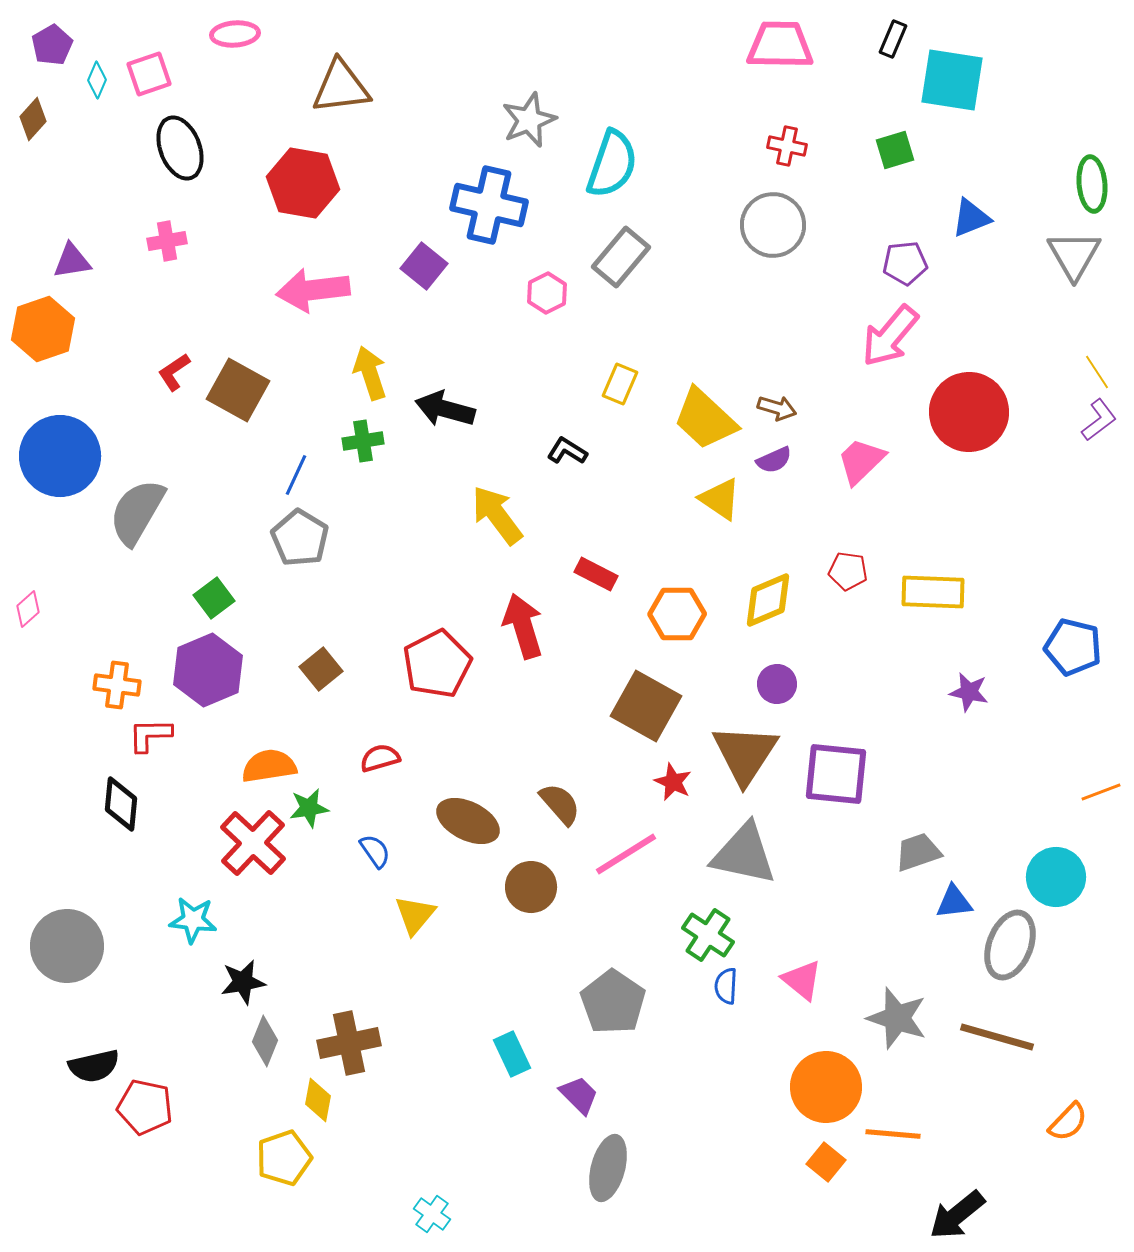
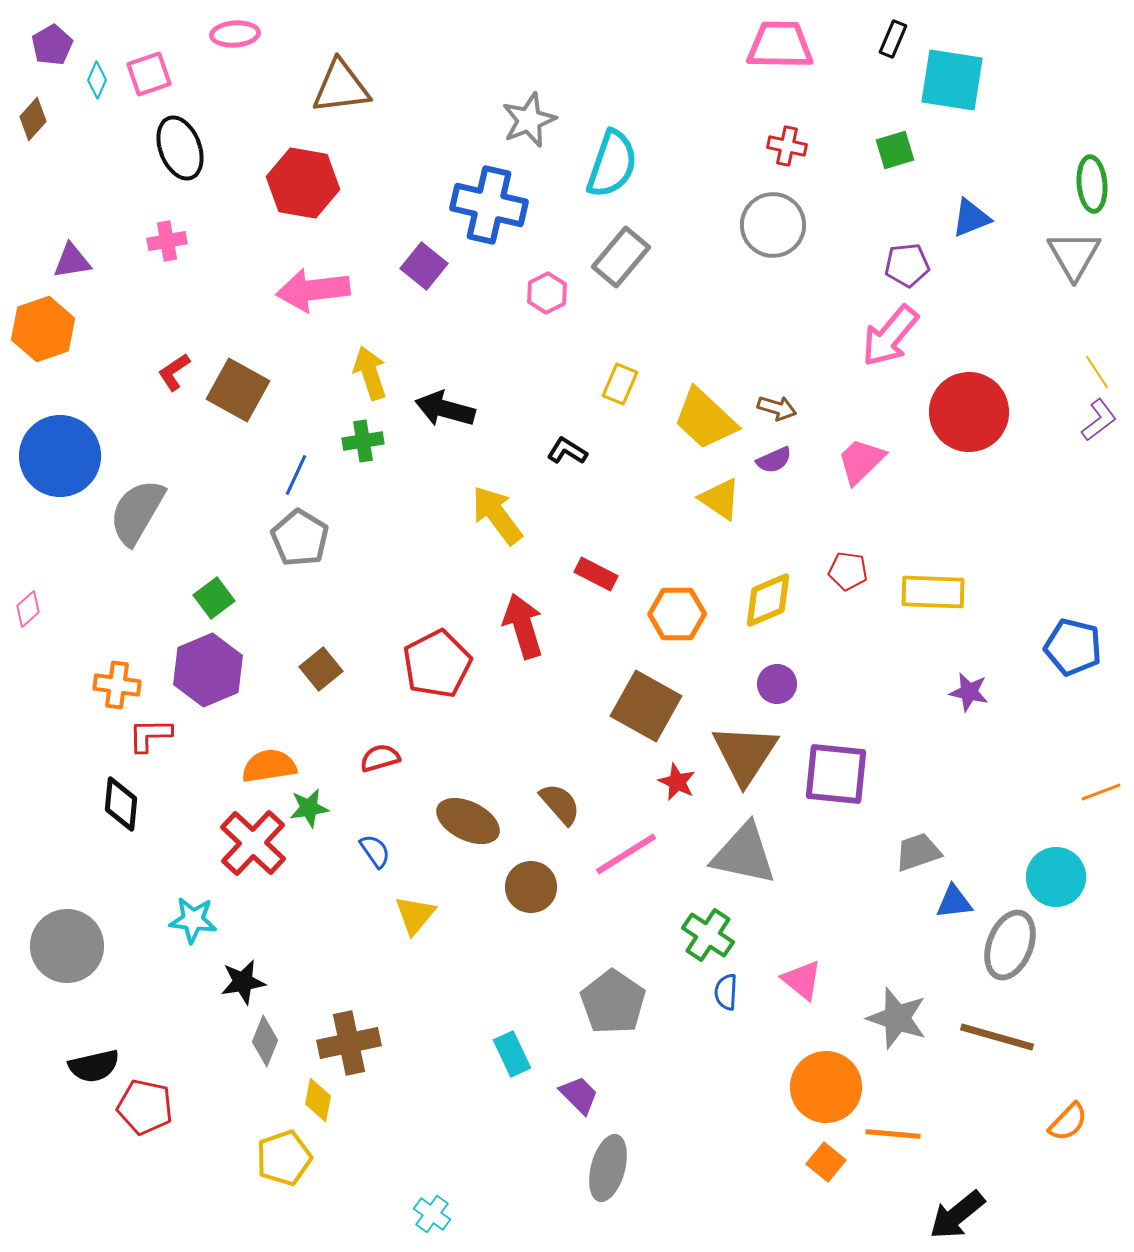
purple pentagon at (905, 263): moved 2 px right, 2 px down
red star at (673, 782): moved 4 px right
blue semicircle at (726, 986): moved 6 px down
